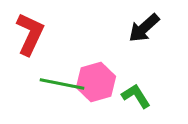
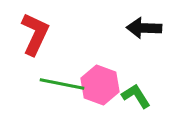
black arrow: rotated 44 degrees clockwise
red L-shape: moved 5 px right
pink hexagon: moved 4 px right, 3 px down; rotated 24 degrees counterclockwise
